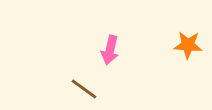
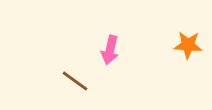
brown line: moved 9 px left, 8 px up
